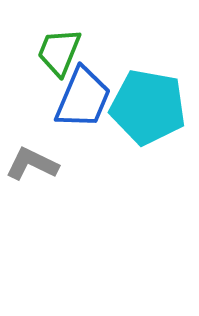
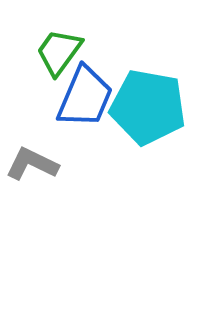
green trapezoid: rotated 14 degrees clockwise
blue trapezoid: moved 2 px right, 1 px up
